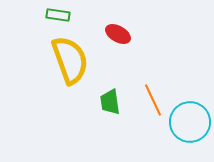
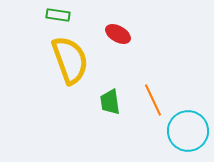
cyan circle: moved 2 px left, 9 px down
